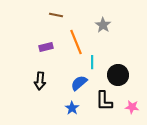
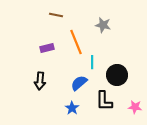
gray star: rotated 21 degrees counterclockwise
purple rectangle: moved 1 px right, 1 px down
black circle: moved 1 px left
pink star: moved 3 px right
